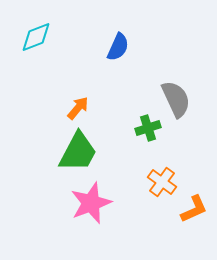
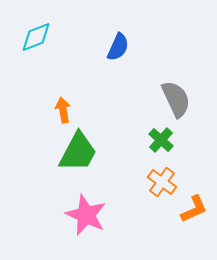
orange arrow: moved 15 px left, 2 px down; rotated 50 degrees counterclockwise
green cross: moved 13 px right, 12 px down; rotated 30 degrees counterclockwise
pink star: moved 5 px left, 12 px down; rotated 27 degrees counterclockwise
